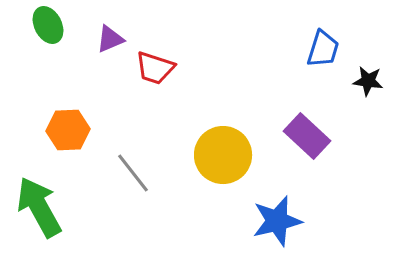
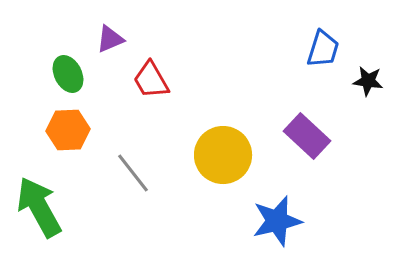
green ellipse: moved 20 px right, 49 px down
red trapezoid: moved 4 px left, 12 px down; rotated 42 degrees clockwise
